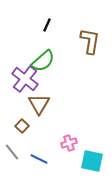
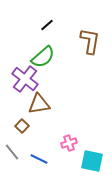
black line: rotated 24 degrees clockwise
green semicircle: moved 4 px up
brown triangle: rotated 50 degrees clockwise
